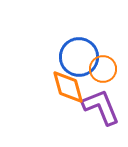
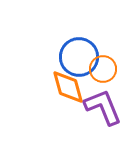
purple L-shape: moved 2 px right
